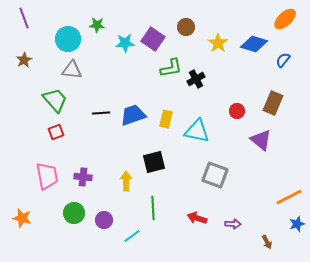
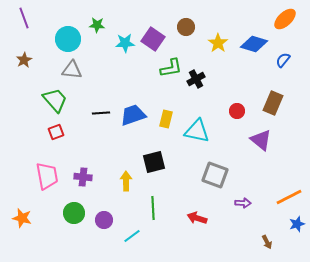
purple arrow: moved 10 px right, 21 px up
